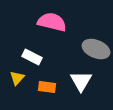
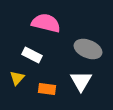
pink semicircle: moved 6 px left, 1 px down
gray ellipse: moved 8 px left
white rectangle: moved 2 px up
orange rectangle: moved 2 px down
